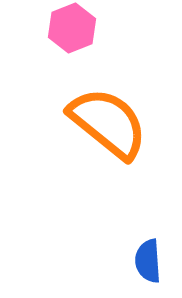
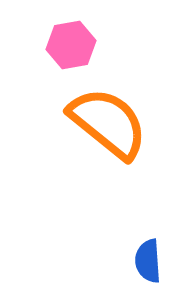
pink hexagon: moved 1 px left, 17 px down; rotated 12 degrees clockwise
